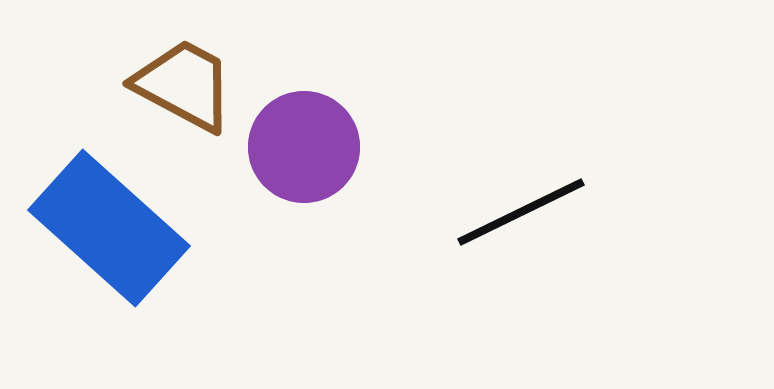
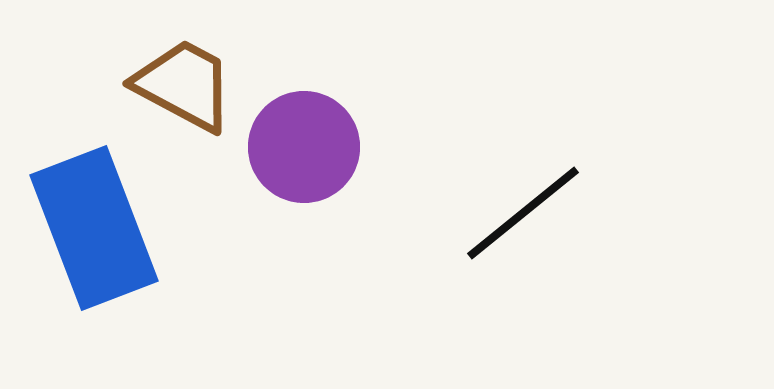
black line: moved 2 px right, 1 px down; rotated 13 degrees counterclockwise
blue rectangle: moved 15 px left; rotated 27 degrees clockwise
